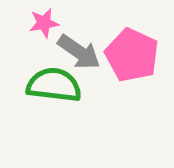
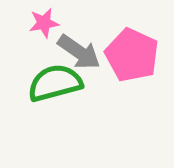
green semicircle: moved 1 px right, 2 px up; rotated 22 degrees counterclockwise
